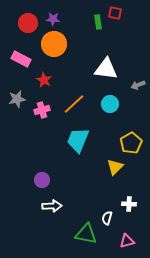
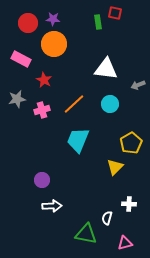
pink triangle: moved 2 px left, 2 px down
